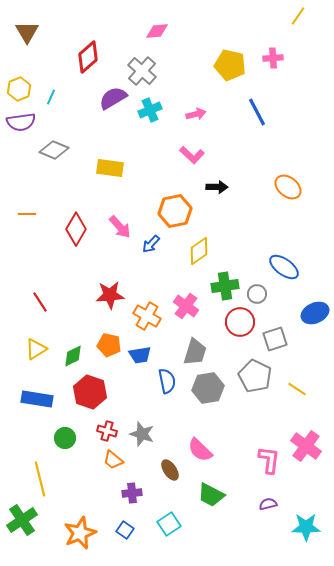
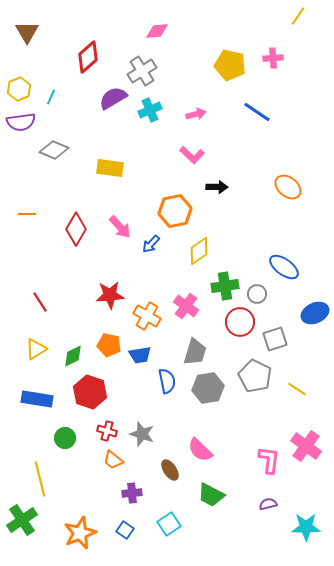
gray cross at (142, 71): rotated 16 degrees clockwise
blue line at (257, 112): rotated 28 degrees counterclockwise
